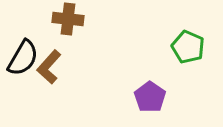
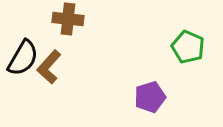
purple pentagon: rotated 20 degrees clockwise
